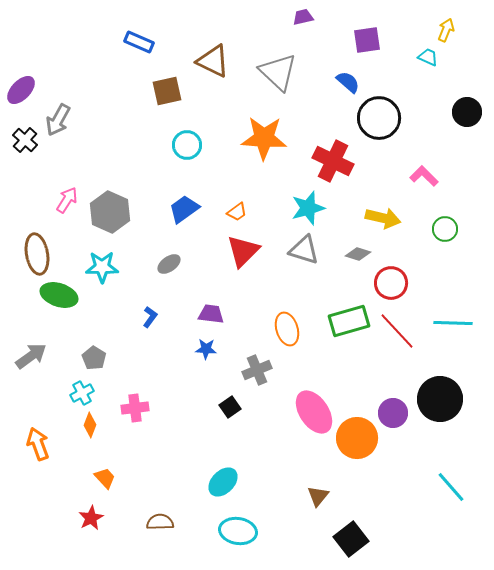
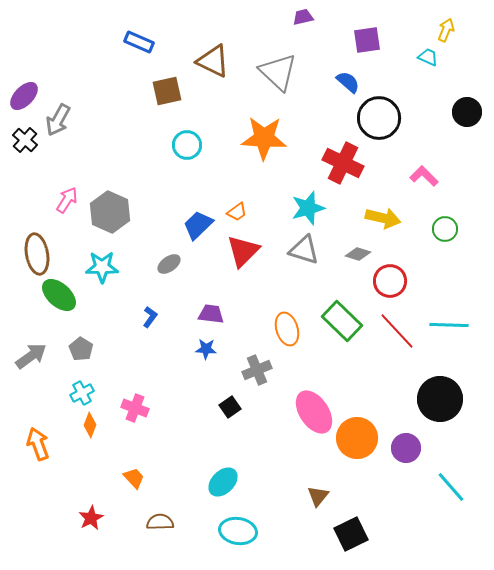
purple ellipse at (21, 90): moved 3 px right, 6 px down
red cross at (333, 161): moved 10 px right, 2 px down
blue trapezoid at (184, 209): moved 14 px right, 16 px down; rotated 8 degrees counterclockwise
red circle at (391, 283): moved 1 px left, 2 px up
green ellipse at (59, 295): rotated 24 degrees clockwise
green rectangle at (349, 321): moved 7 px left; rotated 60 degrees clockwise
cyan line at (453, 323): moved 4 px left, 2 px down
gray pentagon at (94, 358): moved 13 px left, 9 px up
pink cross at (135, 408): rotated 28 degrees clockwise
purple circle at (393, 413): moved 13 px right, 35 px down
orange trapezoid at (105, 478): moved 29 px right
black square at (351, 539): moved 5 px up; rotated 12 degrees clockwise
